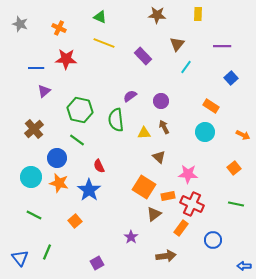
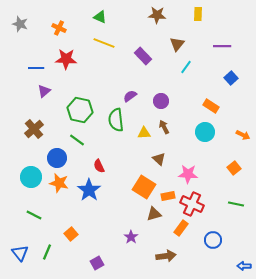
brown triangle at (159, 157): moved 2 px down
brown triangle at (154, 214): rotated 21 degrees clockwise
orange square at (75, 221): moved 4 px left, 13 px down
blue triangle at (20, 258): moved 5 px up
